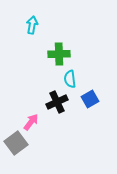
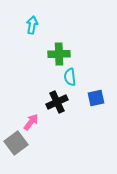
cyan semicircle: moved 2 px up
blue square: moved 6 px right, 1 px up; rotated 18 degrees clockwise
